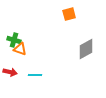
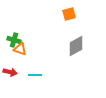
gray diamond: moved 10 px left, 3 px up
